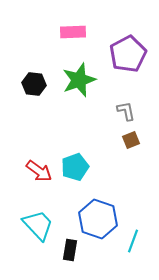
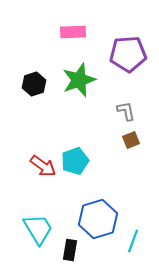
purple pentagon: rotated 24 degrees clockwise
black hexagon: rotated 25 degrees counterclockwise
cyan pentagon: moved 6 px up
red arrow: moved 4 px right, 5 px up
blue hexagon: rotated 24 degrees clockwise
cyan trapezoid: moved 4 px down; rotated 12 degrees clockwise
